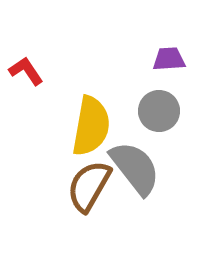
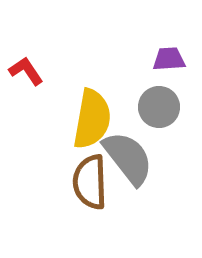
gray circle: moved 4 px up
yellow semicircle: moved 1 px right, 7 px up
gray semicircle: moved 7 px left, 10 px up
brown semicircle: moved 1 px right, 4 px up; rotated 32 degrees counterclockwise
